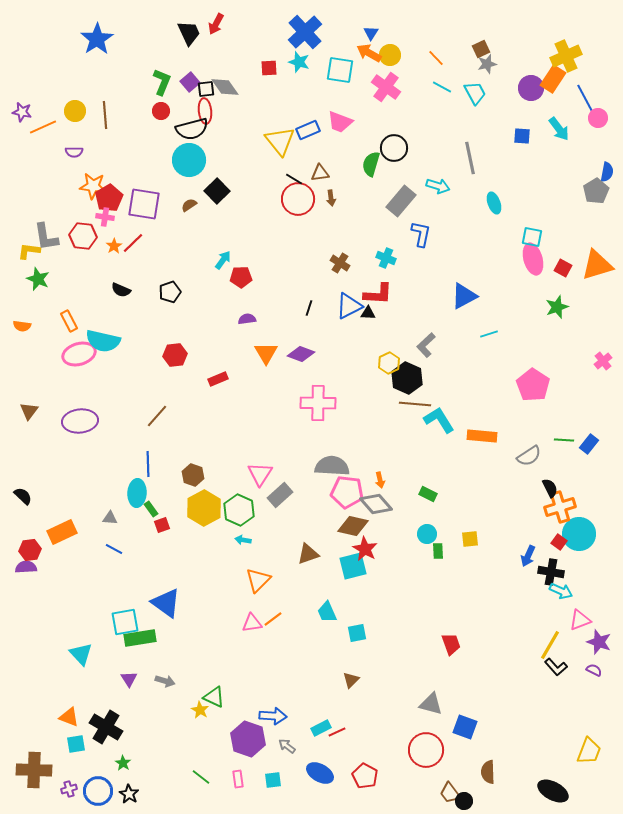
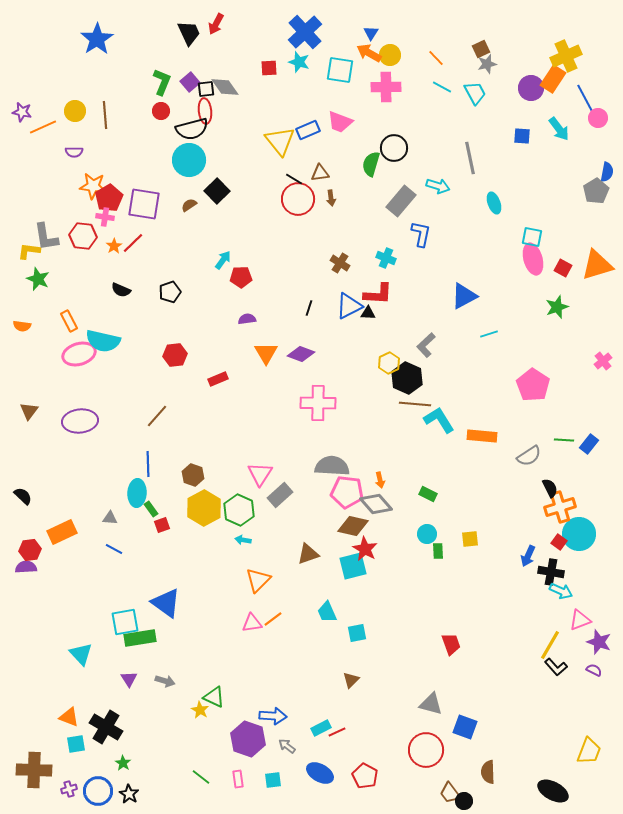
pink cross at (386, 87): rotated 36 degrees counterclockwise
